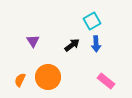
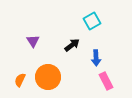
blue arrow: moved 14 px down
pink rectangle: rotated 24 degrees clockwise
